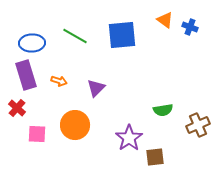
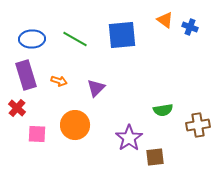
green line: moved 3 px down
blue ellipse: moved 4 px up
brown cross: rotated 15 degrees clockwise
